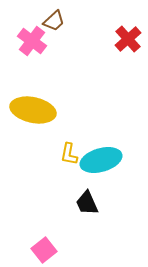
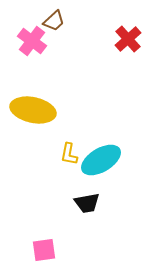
cyan ellipse: rotated 15 degrees counterclockwise
black trapezoid: rotated 76 degrees counterclockwise
pink square: rotated 30 degrees clockwise
